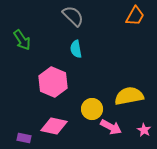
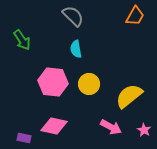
pink hexagon: rotated 16 degrees counterclockwise
yellow semicircle: rotated 28 degrees counterclockwise
yellow circle: moved 3 px left, 25 px up
